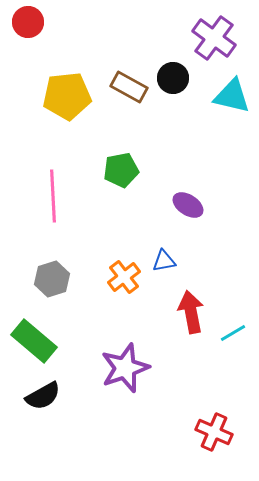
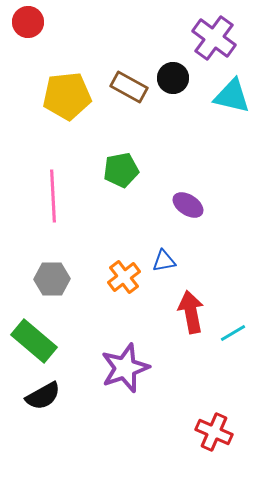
gray hexagon: rotated 16 degrees clockwise
